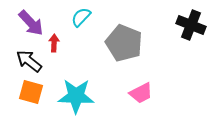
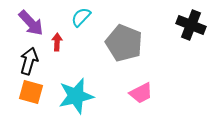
red arrow: moved 3 px right, 1 px up
black arrow: rotated 68 degrees clockwise
cyan star: rotated 15 degrees counterclockwise
